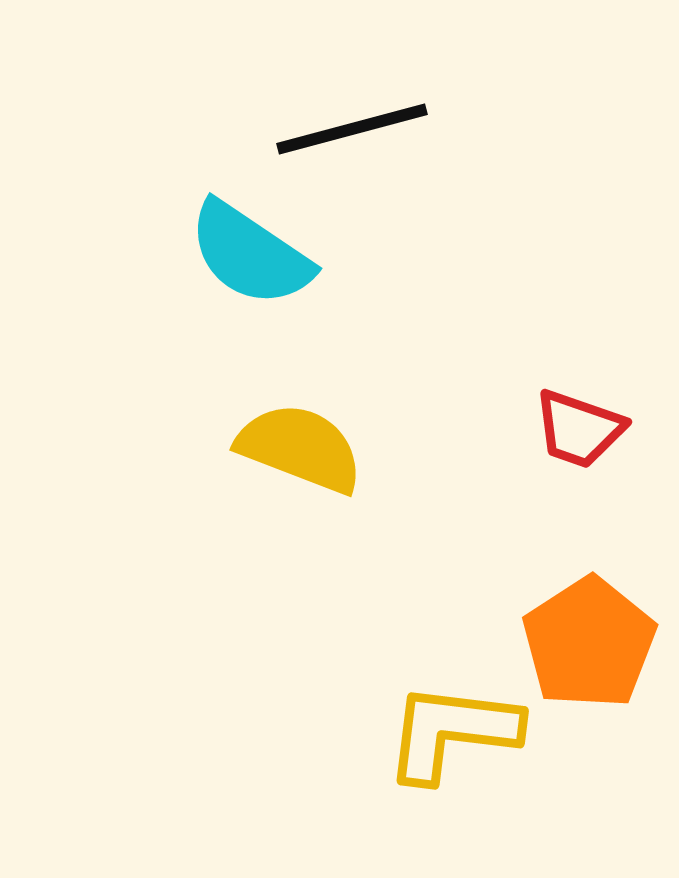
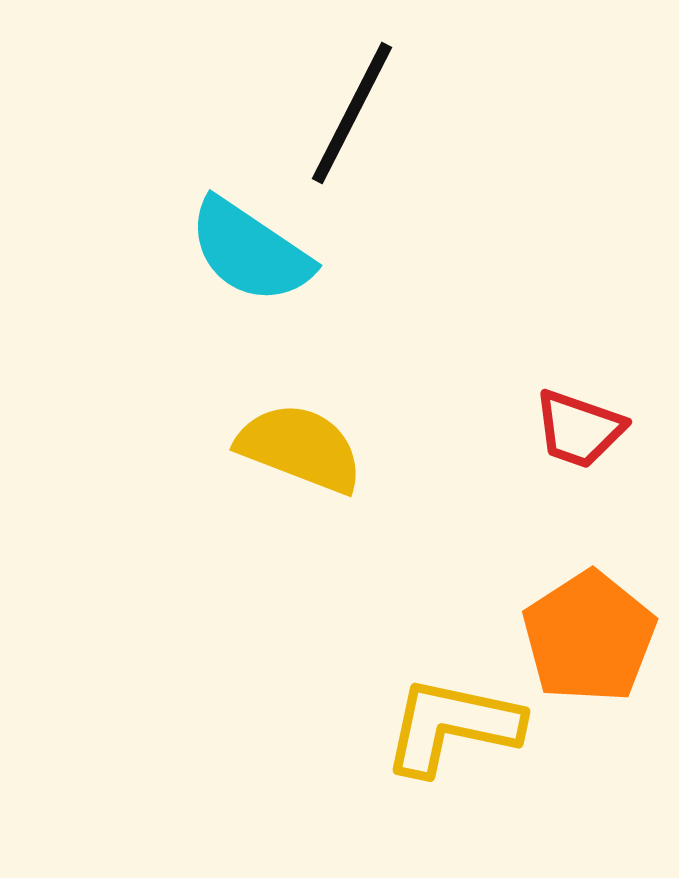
black line: moved 16 px up; rotated 48 degrees counterclockwise
cyan semicircle: moved 3 px up
orange pentagon: moved 6 px up
yellow L-shape: moved 6 px up; rotated 5 degrees clockwise
